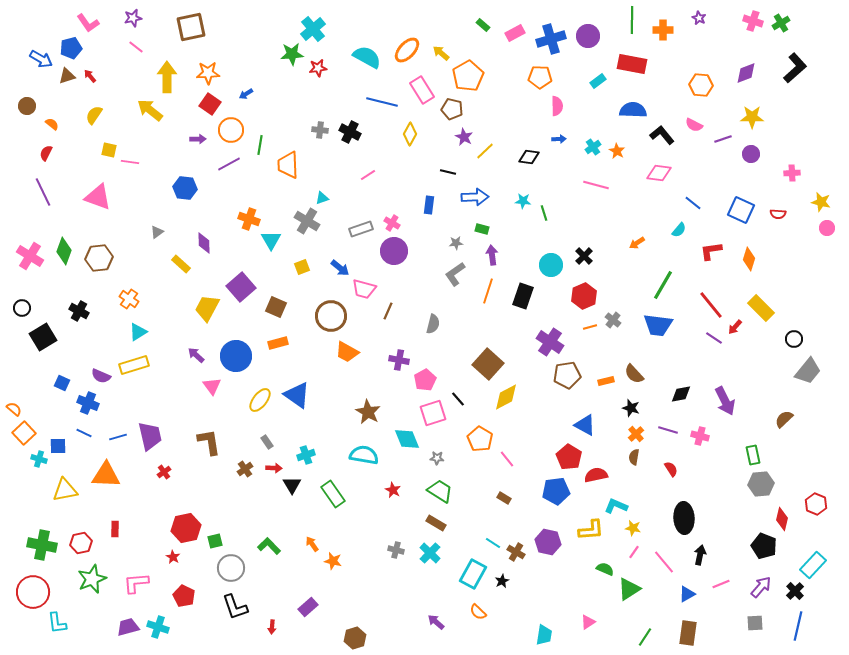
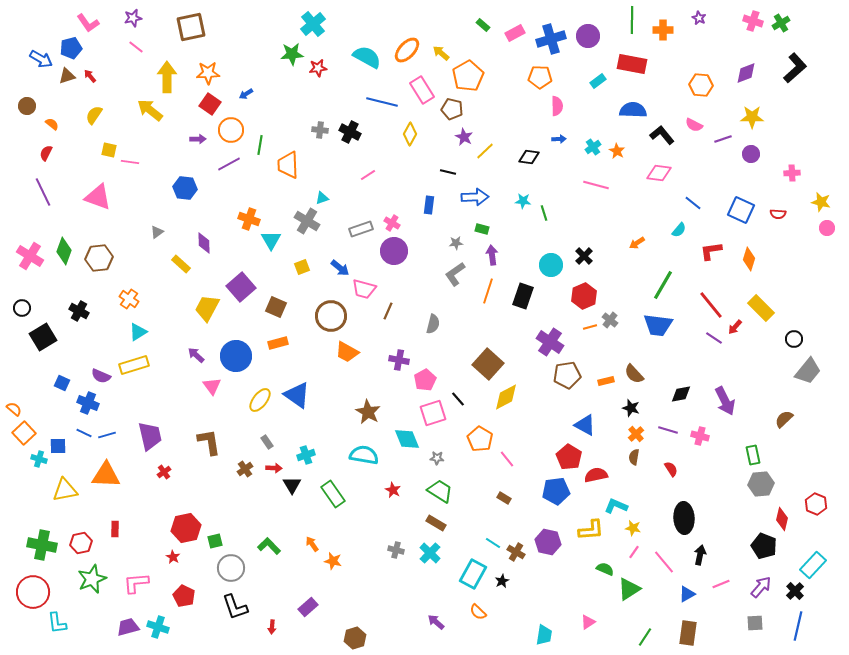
cyan cross at (313, 29): moved 5 px up
gray cross at (613, 320): moved 3 px left
blue line at (118, 437): moved 11 px left, 2 px up
